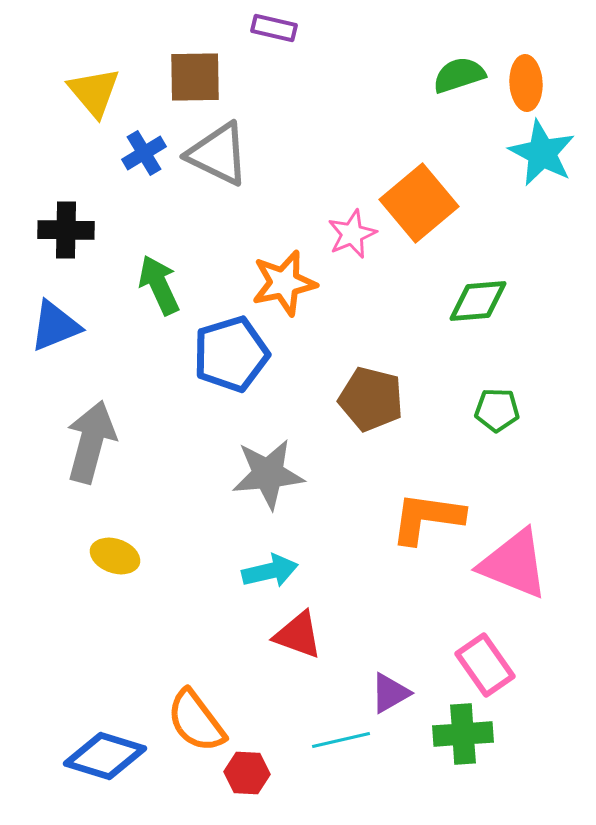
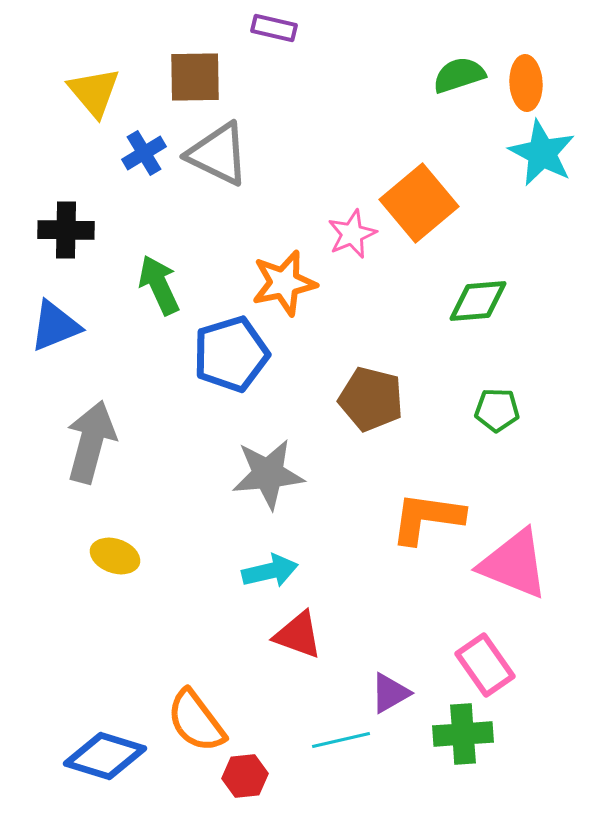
red hexagon: moved 2 px left, 3 px down; rotated 9 degrees counterclockwise
